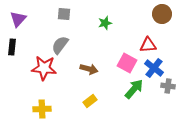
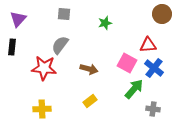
gray cross: moved 15 px left, 23 px down
